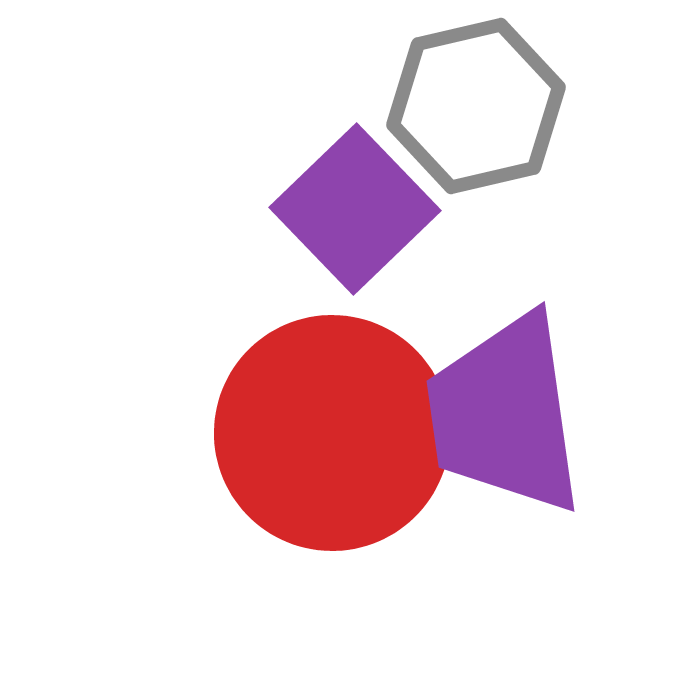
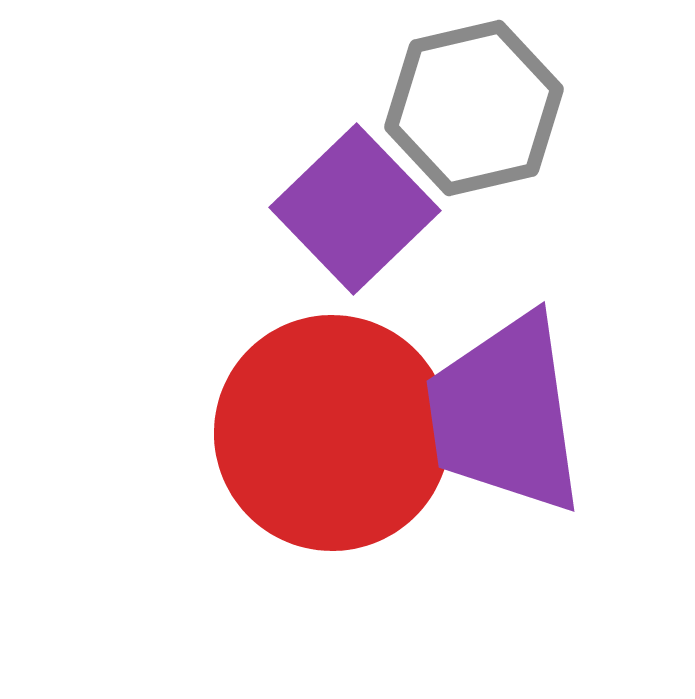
gray hexagon: moved 2 px left, 2 px down
